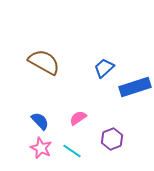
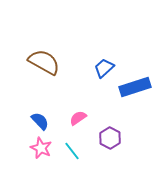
purple hexagon: moved 2 px left, 1 px up; rotated 10 degrees counterclockwise
cyan line: rotated 18 degrees clockwise
